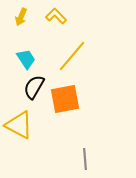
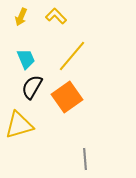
cyan trapezoid: rotated 10 degrees clockwise
black semicircle: moved 2 px left
orange square: moved 2 px right, 2 px up; rotated 24 degrees counterclockwise
yellow triangle: rotated 44 degrees counterclockwise
